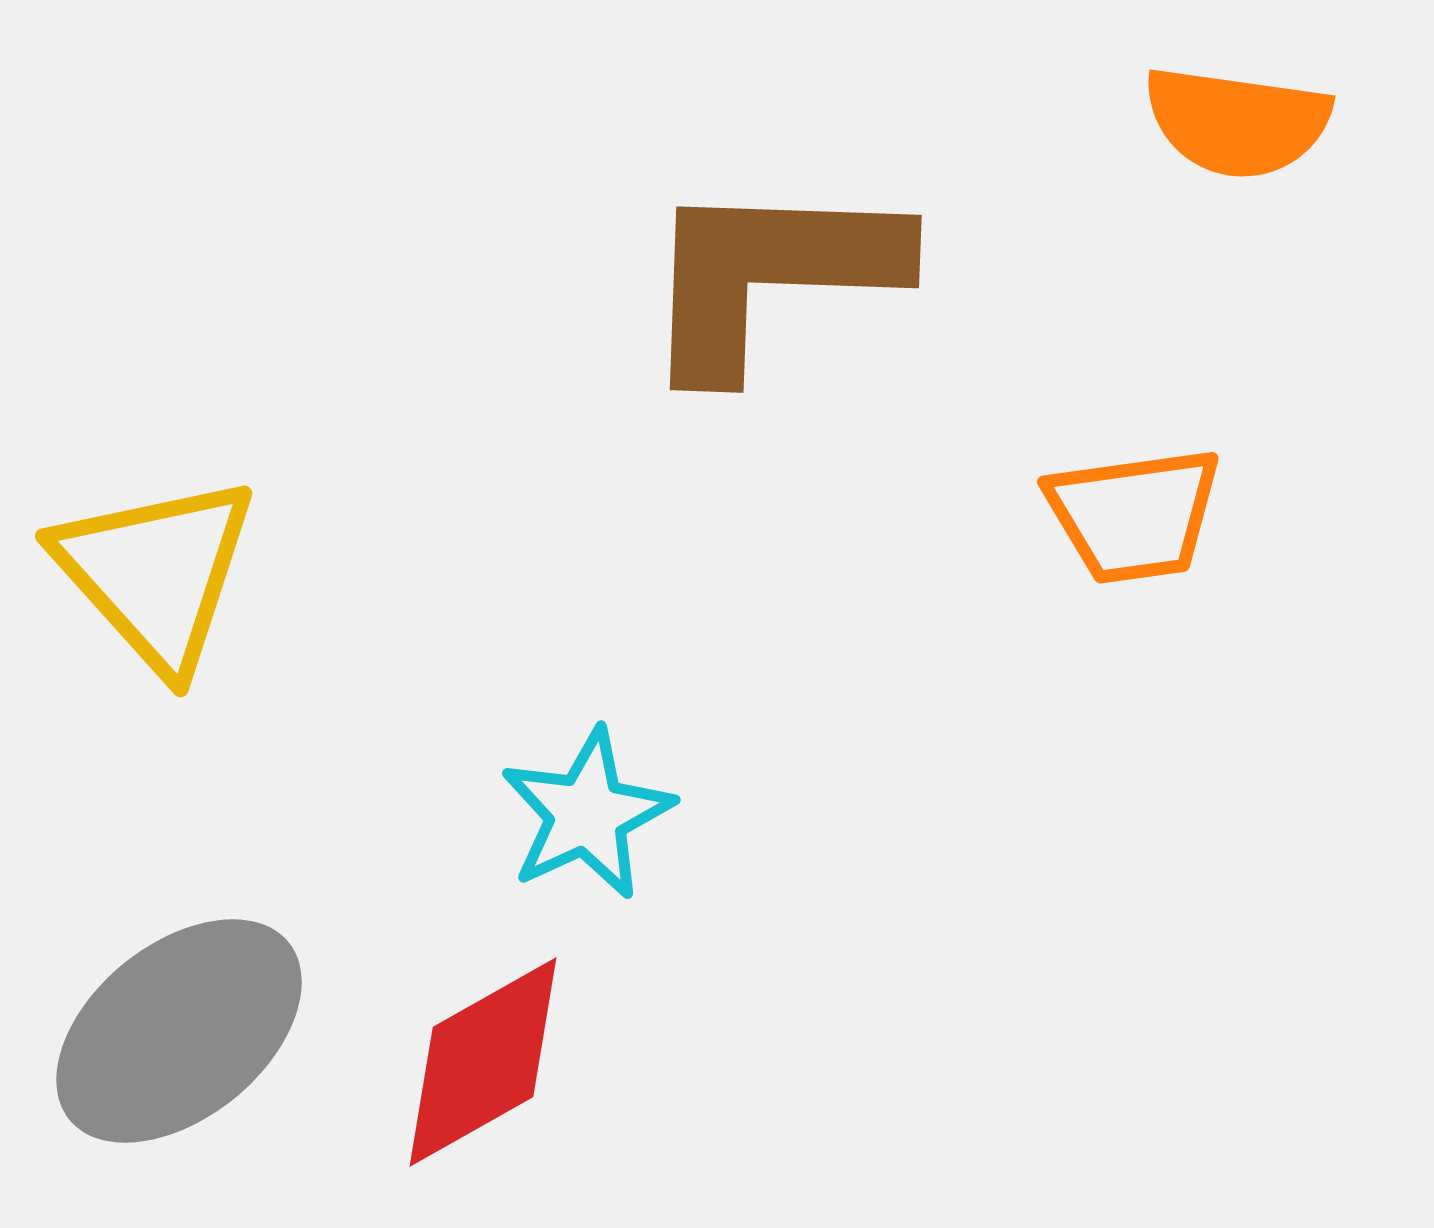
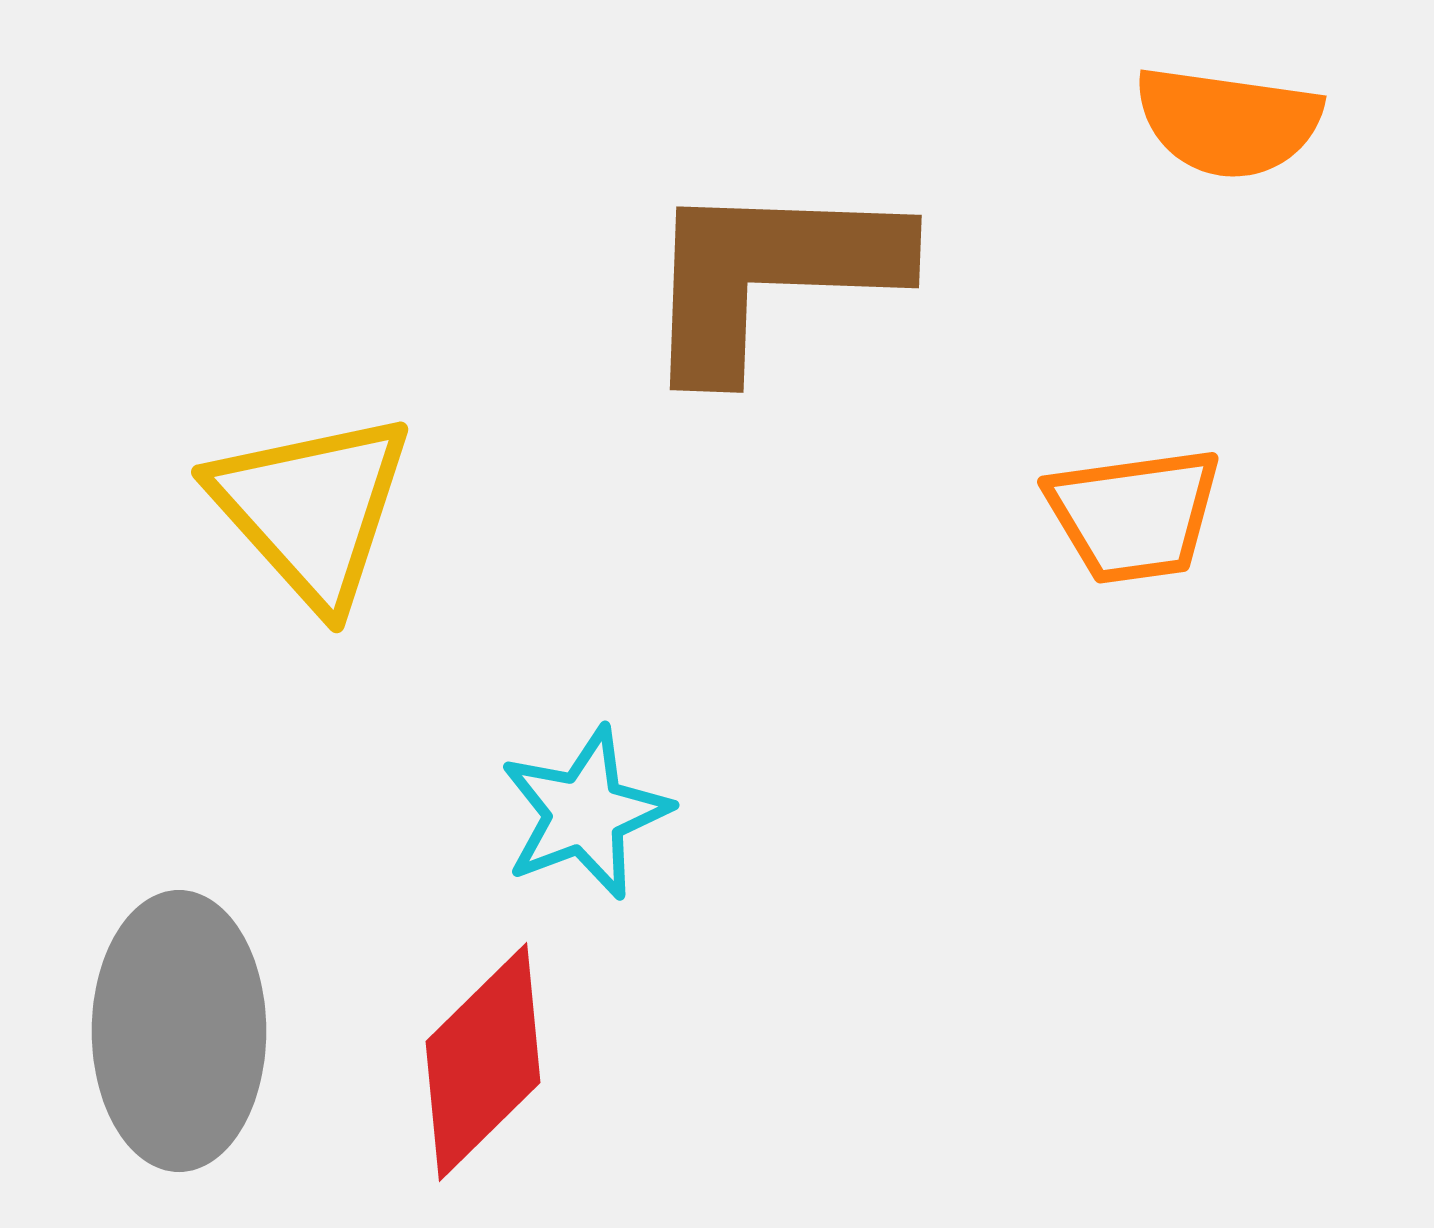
orange semicircle: moved 9 px left
yellow triangle: moved 156 px right, 64 px up
cyan star: moved 2 px left, 1 px up; rotated 4 degrees clockwise
gray ellipse: rotated 51 degrees counterclockwise
red diamond: rotated 15 degrees counterclockwise
